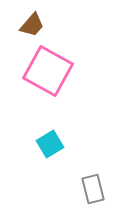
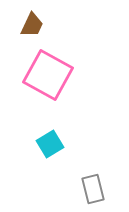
brown trapezoid: rotated 16 degrees counterclockwise
pink square: moved 4 px down
